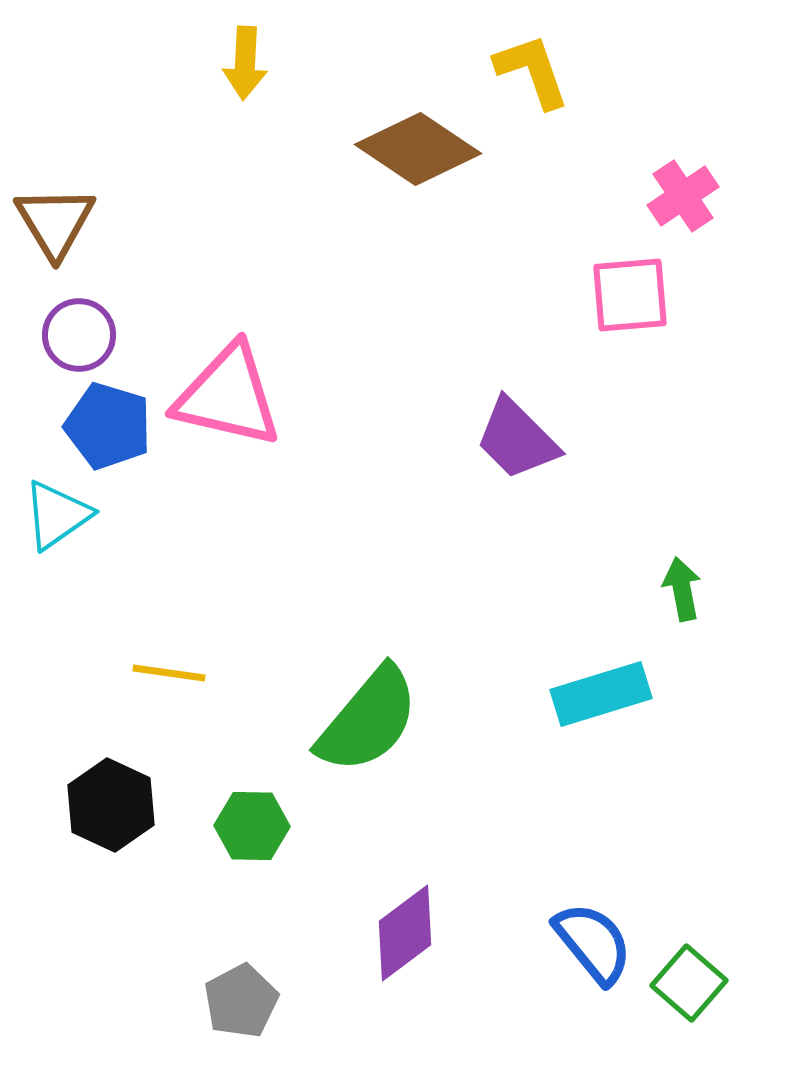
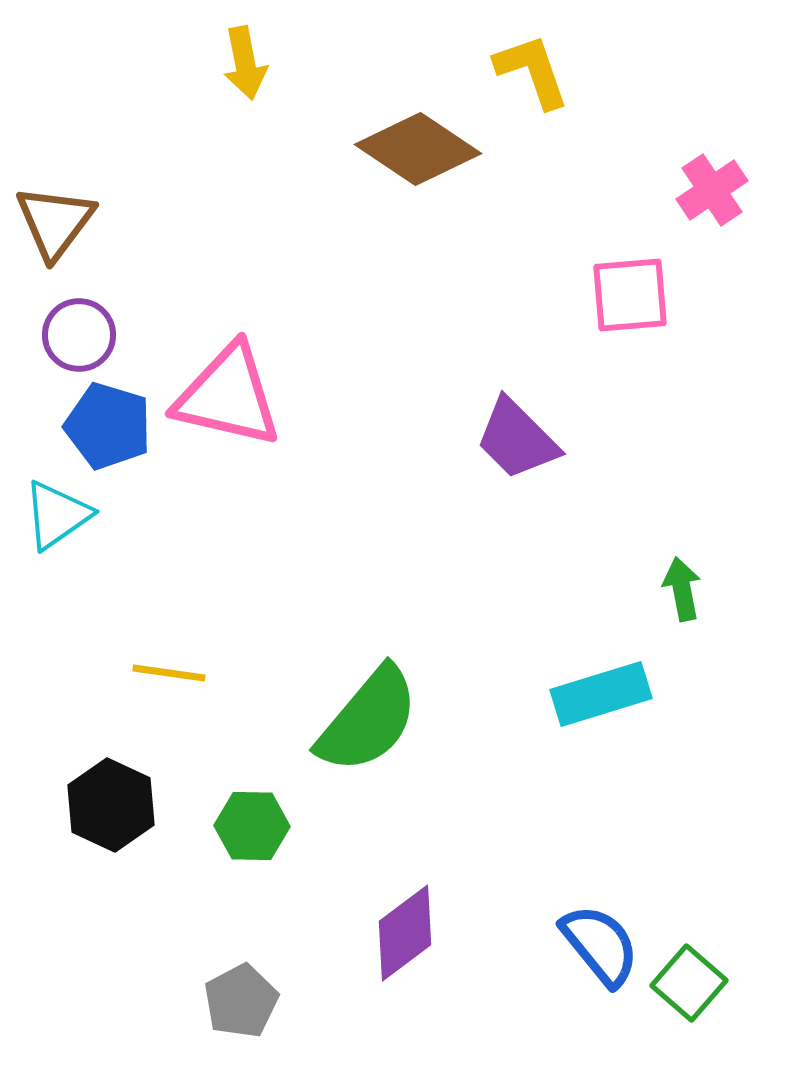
yellow arrow: rotated 14 degrees counterclockwise
pink cross: moved 29 px right, 6 px up
brown triangle: rotated 8 degrees clockwise
blue semicircle: moved 7 px right, 2 px down
